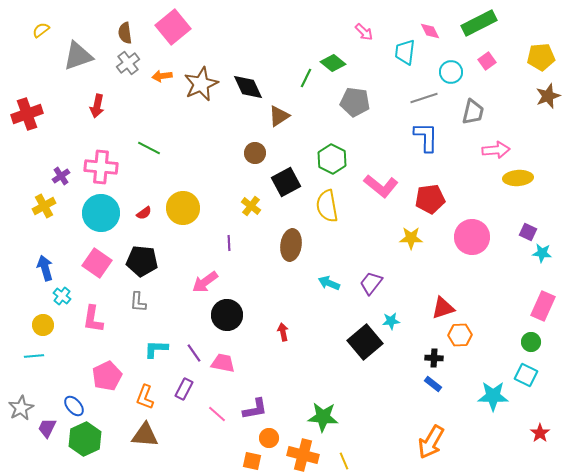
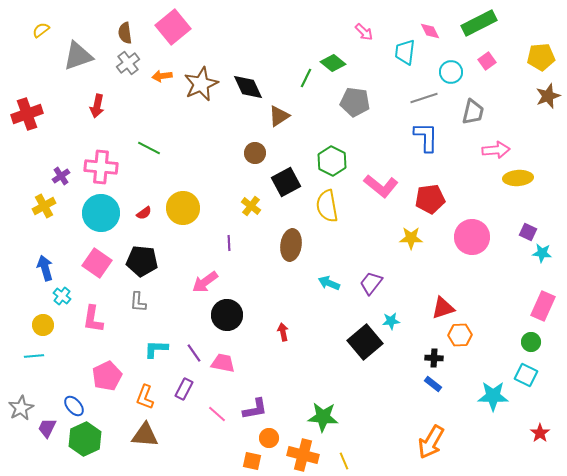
green hexagon at (332, 159): moved 2 px down
